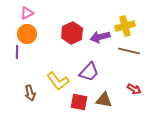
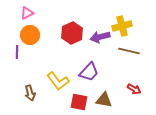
yellow cross: moved 3 px left
orange circle: moved 3 px right, 1 px down
